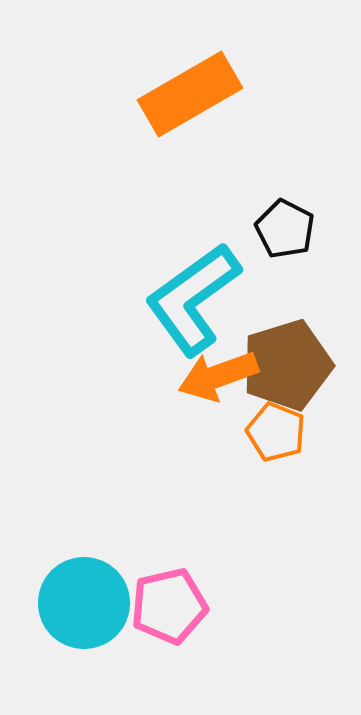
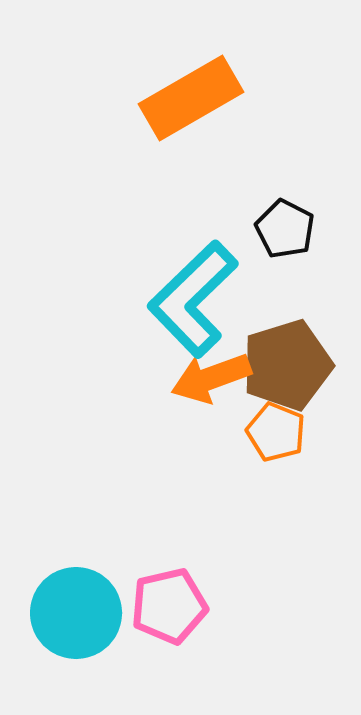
orange rectangle: moved 1 px right, 4 px down
cyan L-shape: rotated 8 degrees counterclockwise
orange arrow: moved 7 px left, 2 px down
cyan circle: moved 8 px left, 10 px down
